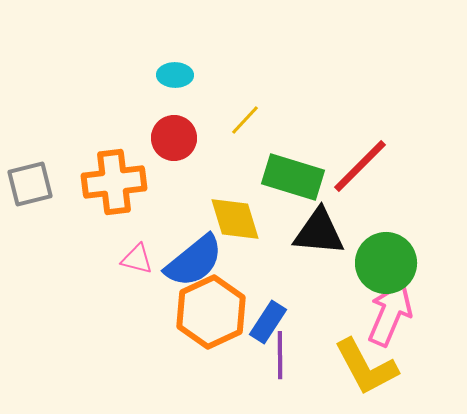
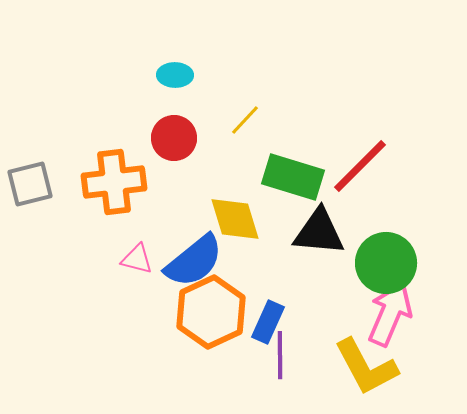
blue rectangle: rotated 9 degrees counterclockwise
